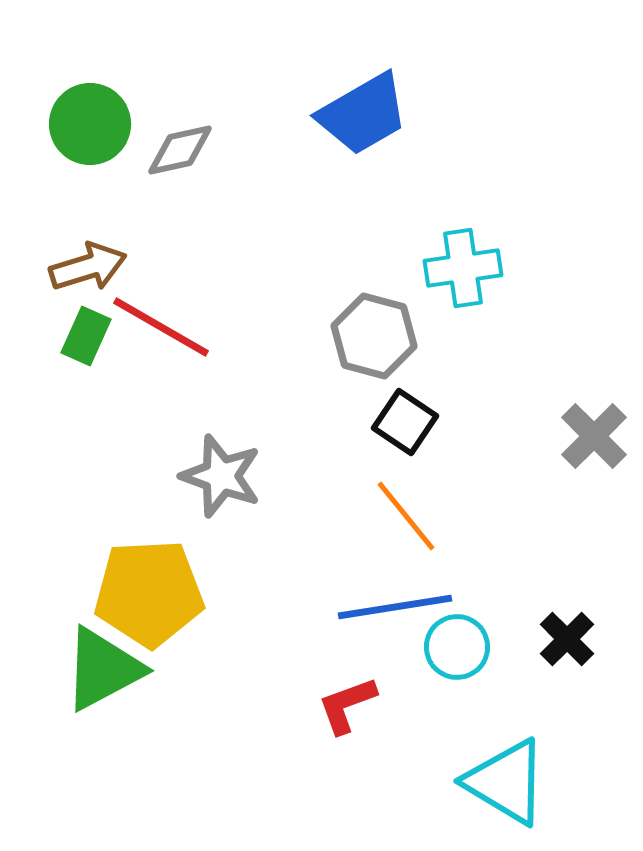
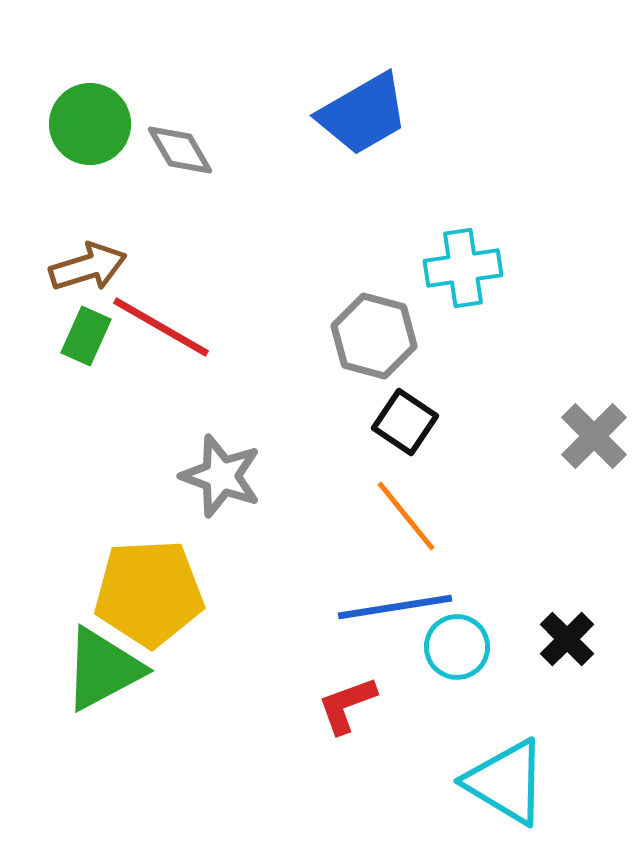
gray diamond: rotated 72 degrees clockwise
